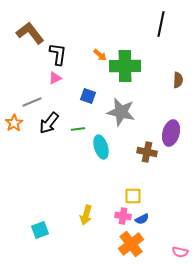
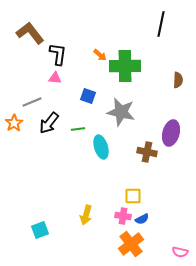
pink triangle: rotated 32 degrees clockwise
